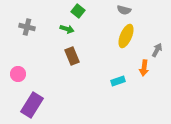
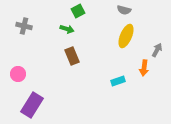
green square: rotated 24 degrees clockwise
gray cross: moved 3 px left, 1 px up
